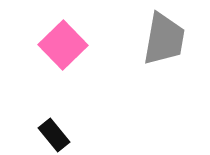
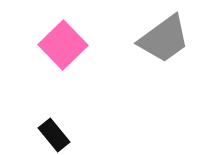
gray trapezoid: rotated 44 degrees clockwise
